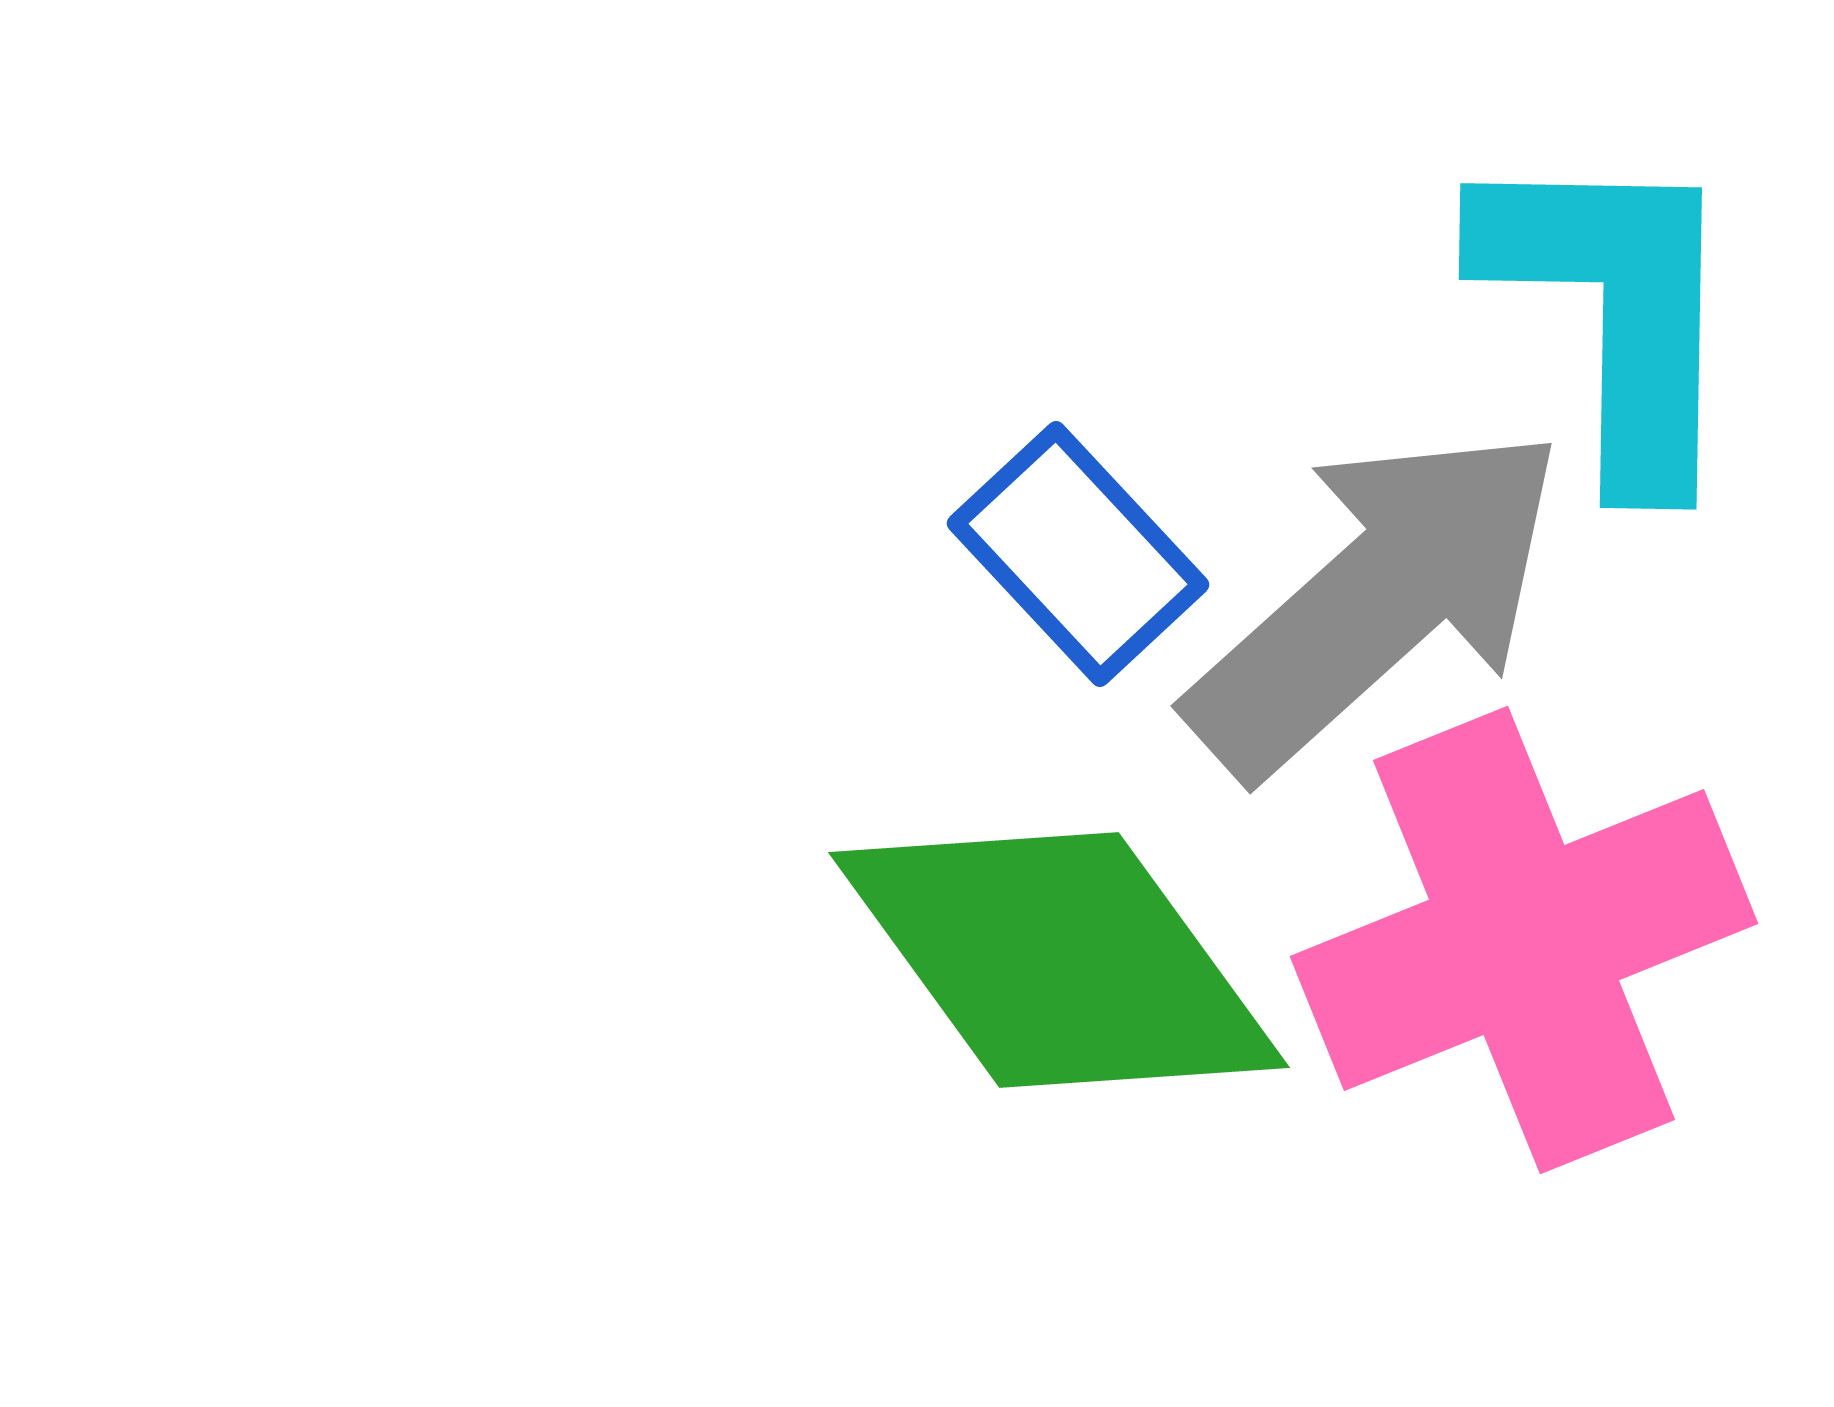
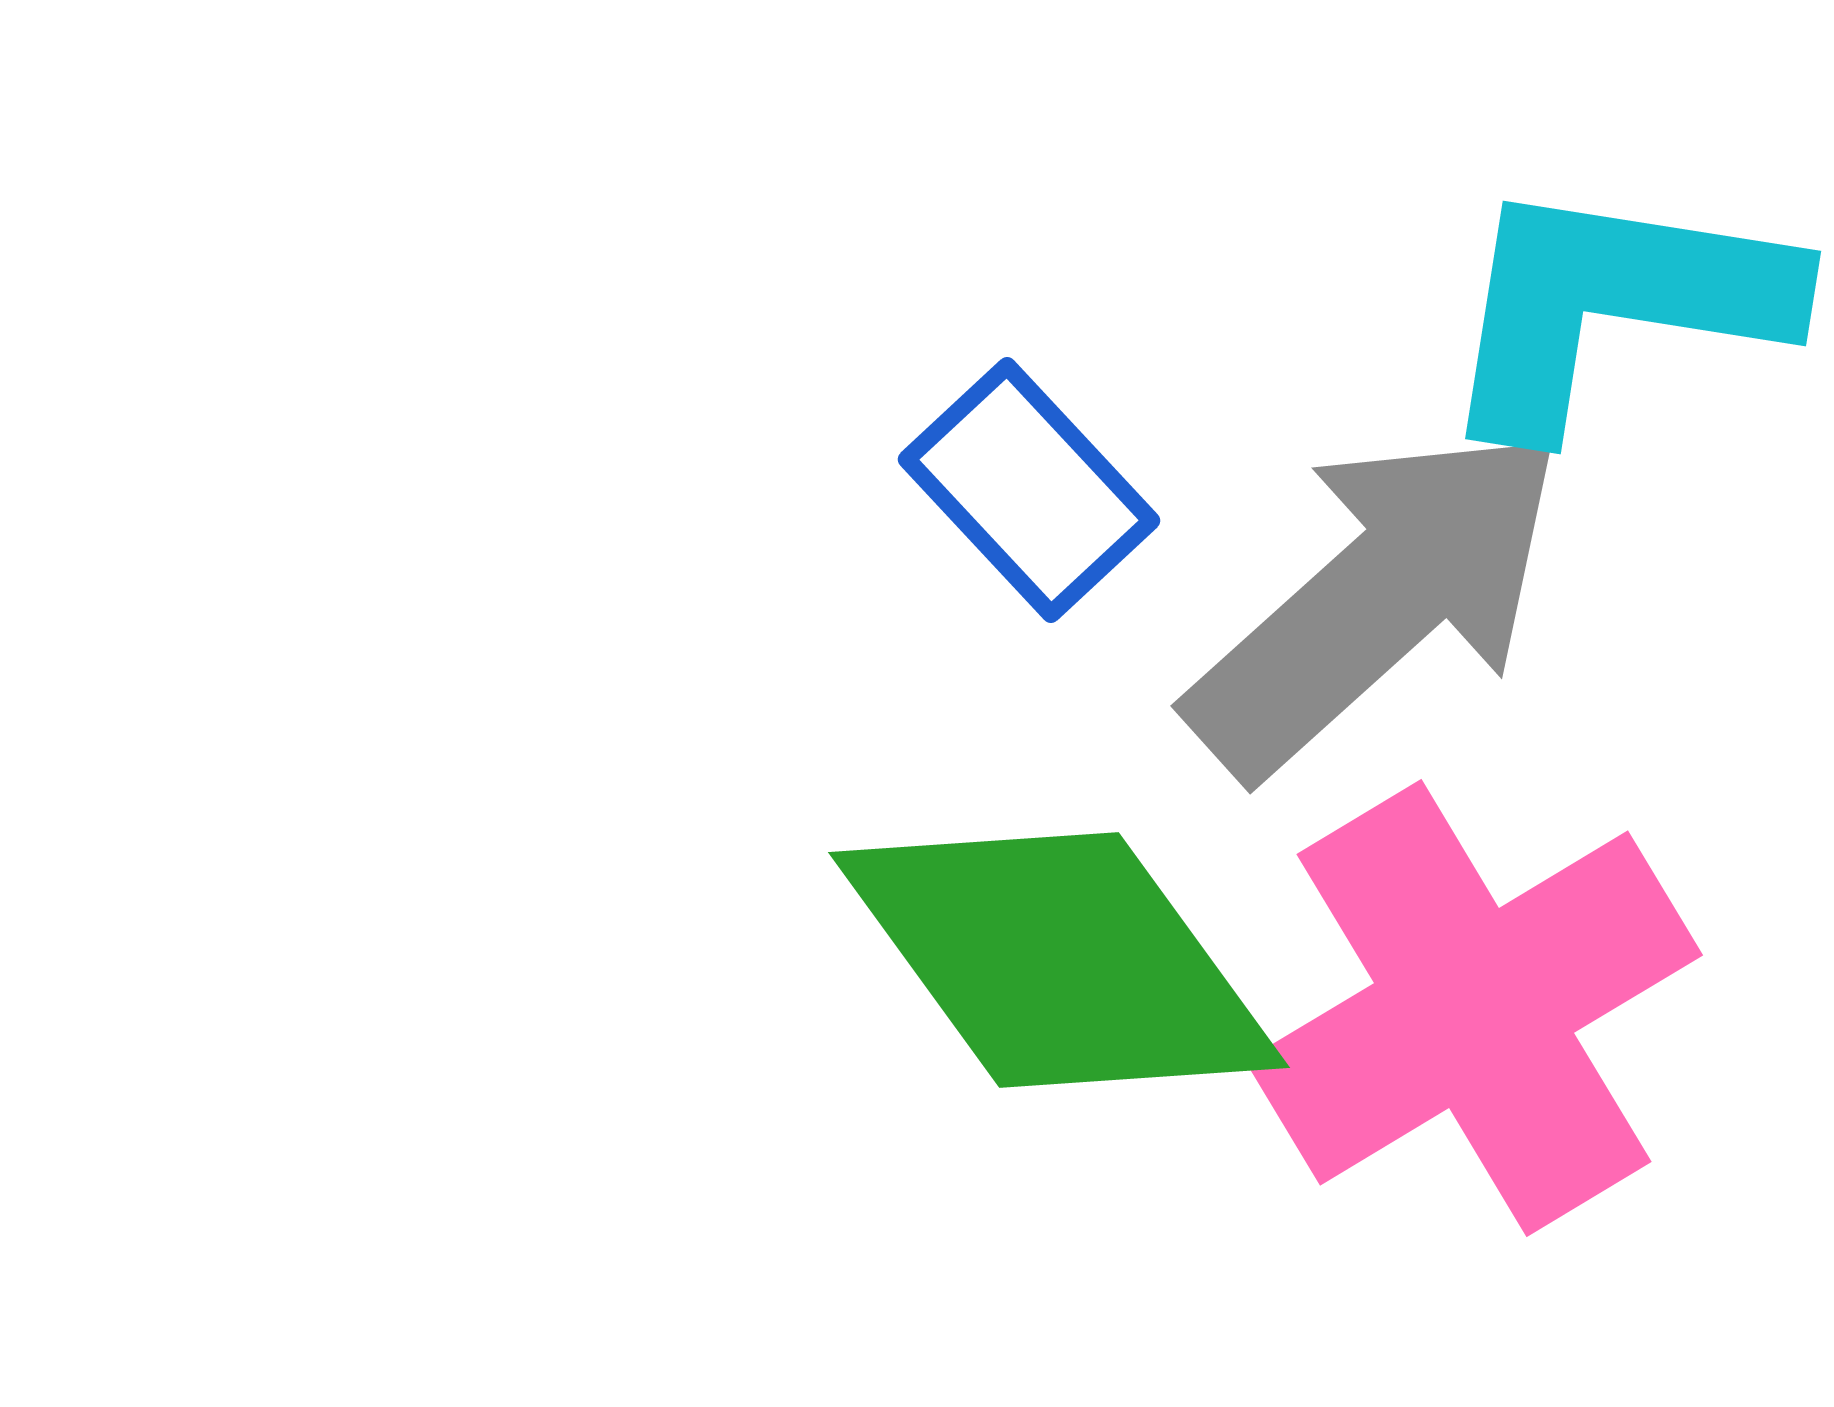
cyan L-shape: moved 7 px up; rotated 82 degrees counterclockwise
blue rectangle: moved 49 px left, 64 px up
pink cross: moved 50 px left, 68 px down; rotated 9 degrees counterclockwise
